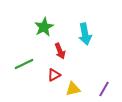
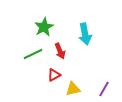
green line: moved 9 px right, 10 px up
